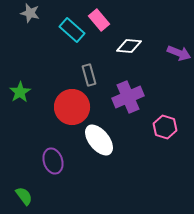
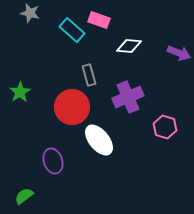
pink rectangle: rotated 30 degrees counterclockwise
green semicircle: rotated 90 degrees counterclockwise
